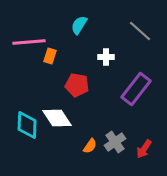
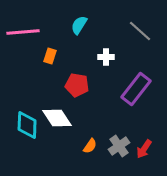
pink line: moved 6 px left, 10 px up
gray cross: moved 4 px right, 4 px down
